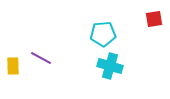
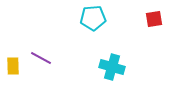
cyan pentagon: moved 10 px left, 16 px up
cyan cross: moved 2 px right, 1 px down
